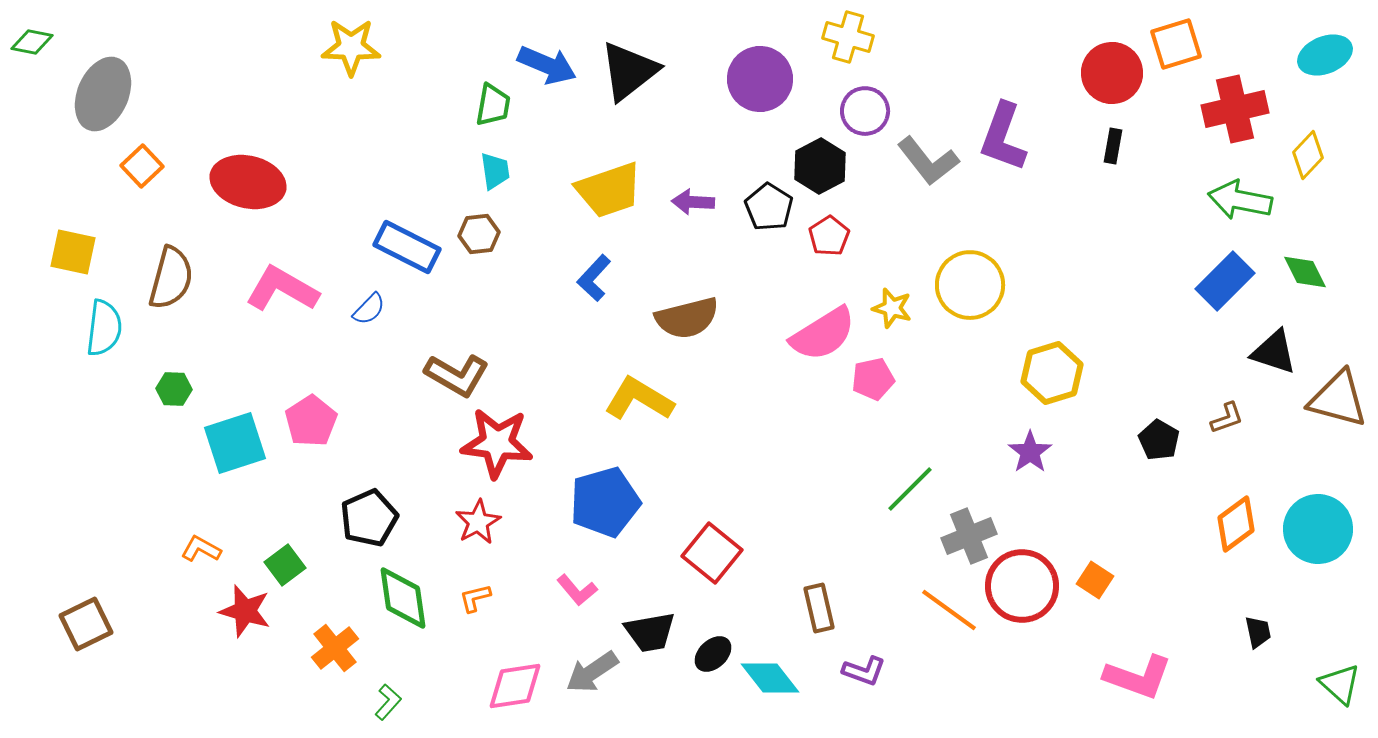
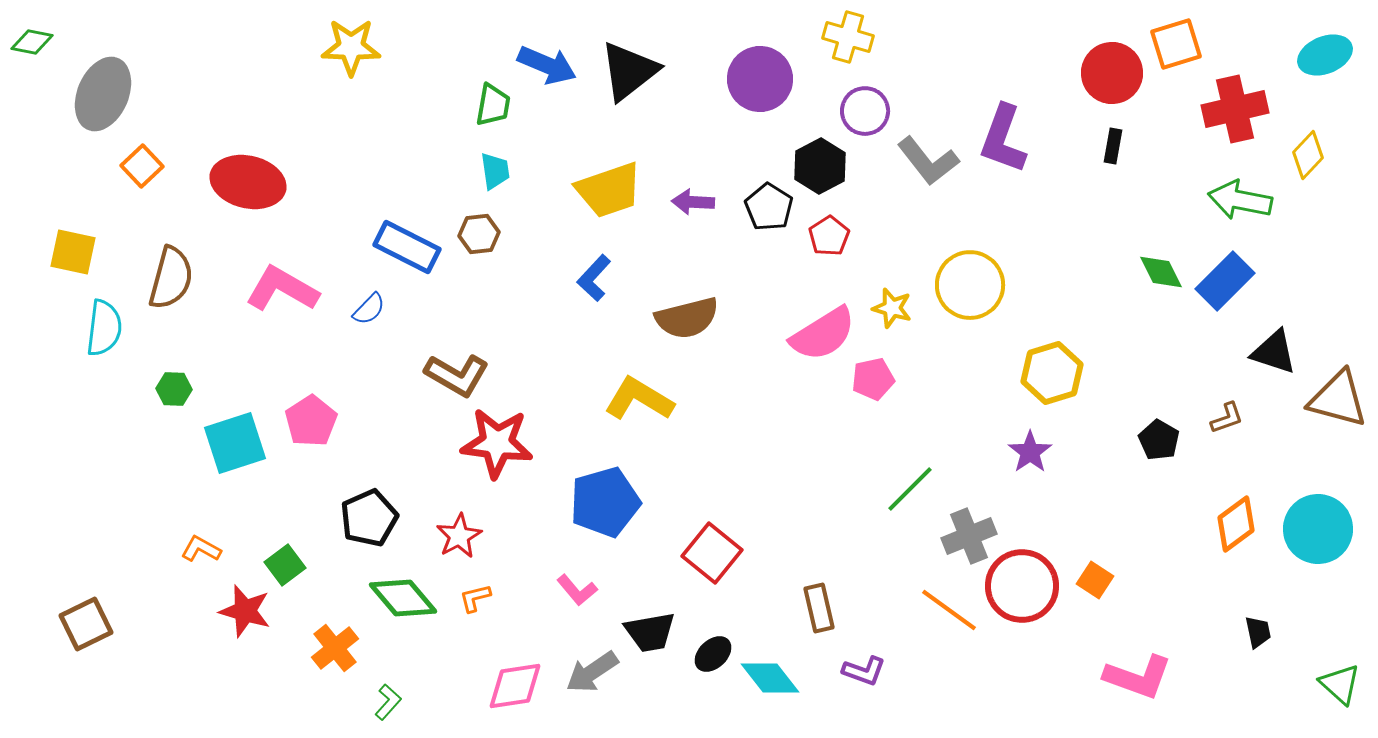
purple L-shape at (1003, 137): moved 2 px down
green diamond at (1305, 272): moved 144 px left
red star at (478, 522): moved 19 px left, 14 px down
green diamond at (403, 598): rotated 32 degrees counterclockwise
